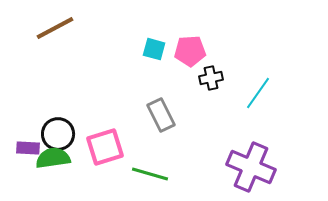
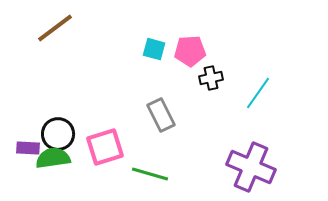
brown line: rotated 9 degrees counterclockwise
